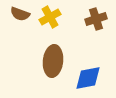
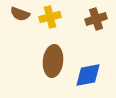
yellow cross: rotated 15 degrees clockwise
blue diamond: moved 3 px up
